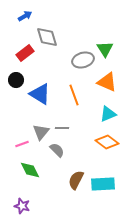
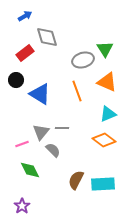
orange line: moved 3 px right, 4 px up
orange diamond: moved 3 px left, 2 px up
gray semicircle: moved 4 px left
purple star: rotated 21 degrees clockwise
